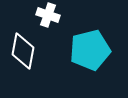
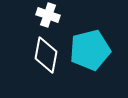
white diamond: moved 23 px right, 4 px down
